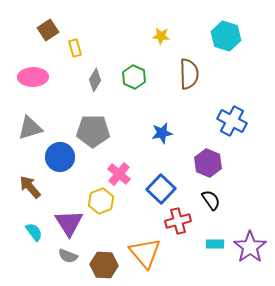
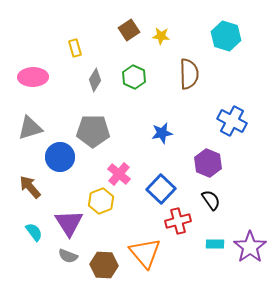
brown square: moved 81 px right
